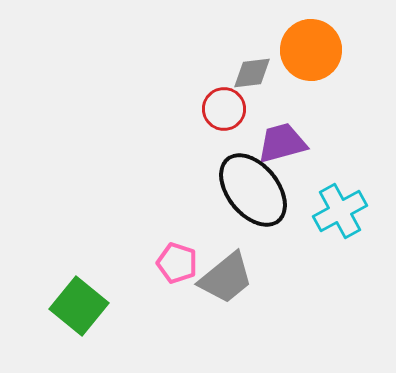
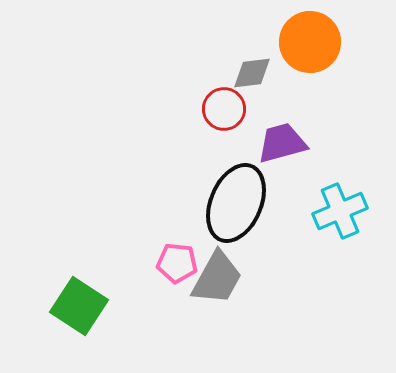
orange circle: moved 1 px left, 8 px up
black ellipse: moved 17 px left, 13 px down; rotated 62 degrees clockwise
cyan cross: rotated 6 degrees clockwise
pink pentagon: rotated 12 degrees counterclockwise
gray trapezoid: moved 9 px left; rotated 22 degrees counterclockwise
green square: rotated 6 degrees counterclockwise
